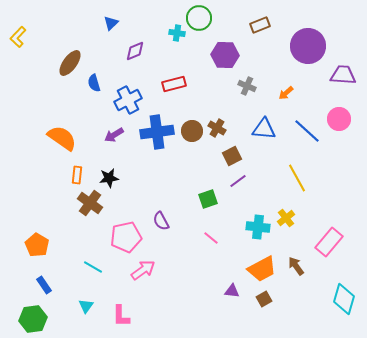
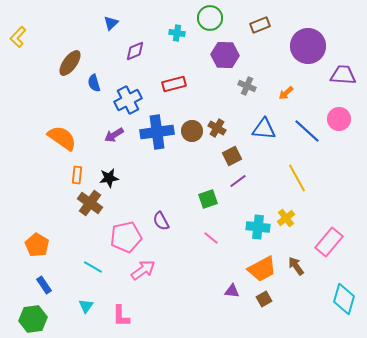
green circle at (199, 18): moved 11 px right
